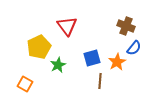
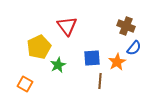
blue square: rotated 12 degrees clockwise
